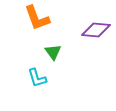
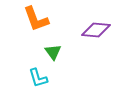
orange L-shape: moved 1 px left, 1 px down
cyan L-shape: moved 1 px right
